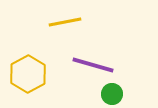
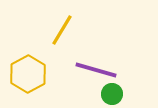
yellow line: moved 3 px left, 8 px down; rotated 48 degrees counterclockwise
purple line: moved 3 px right, 5 px down
